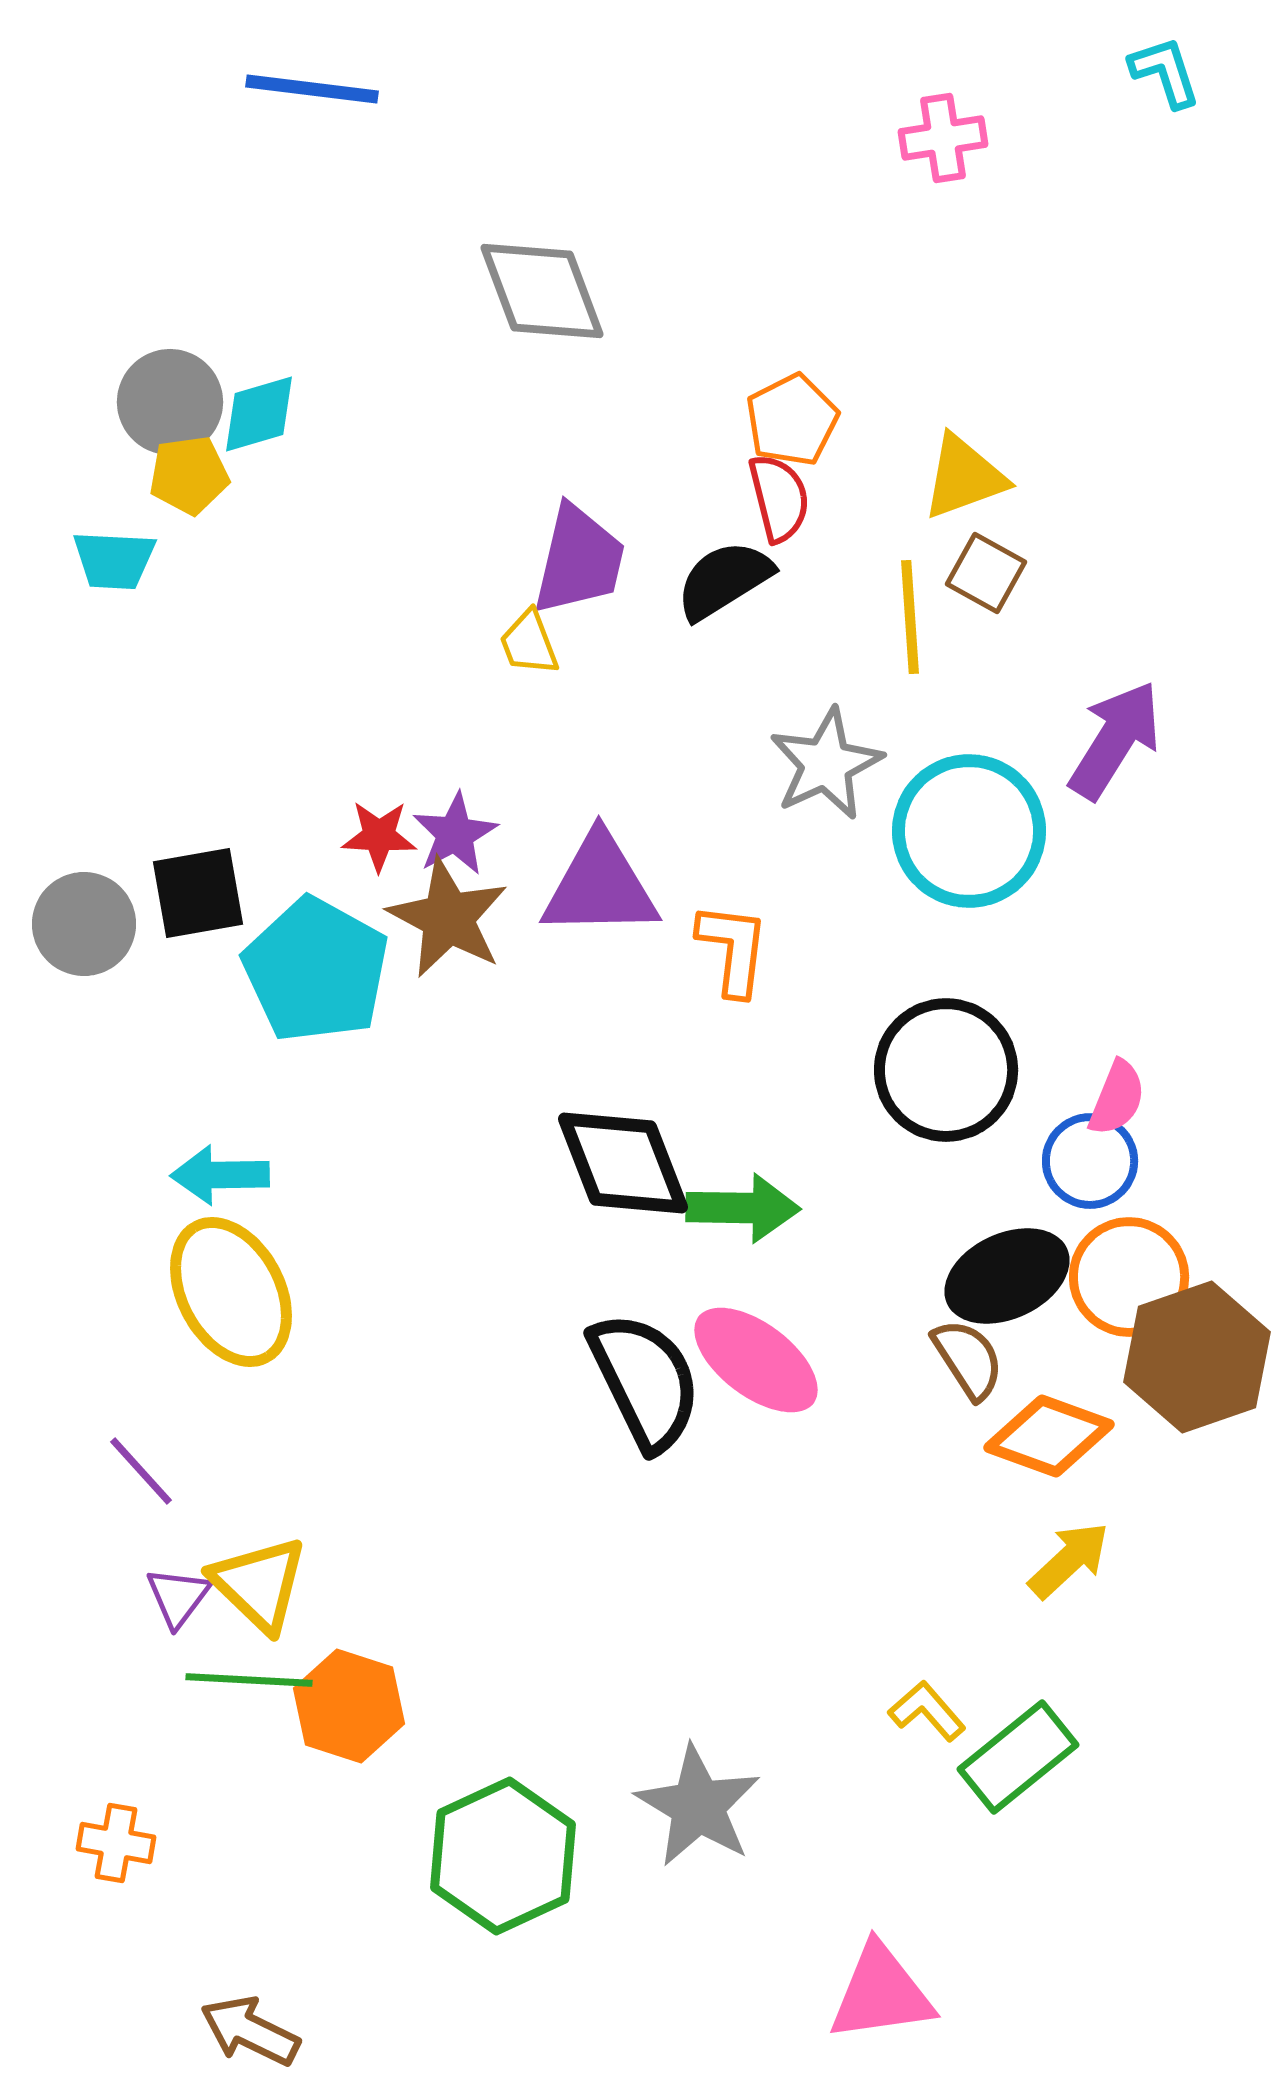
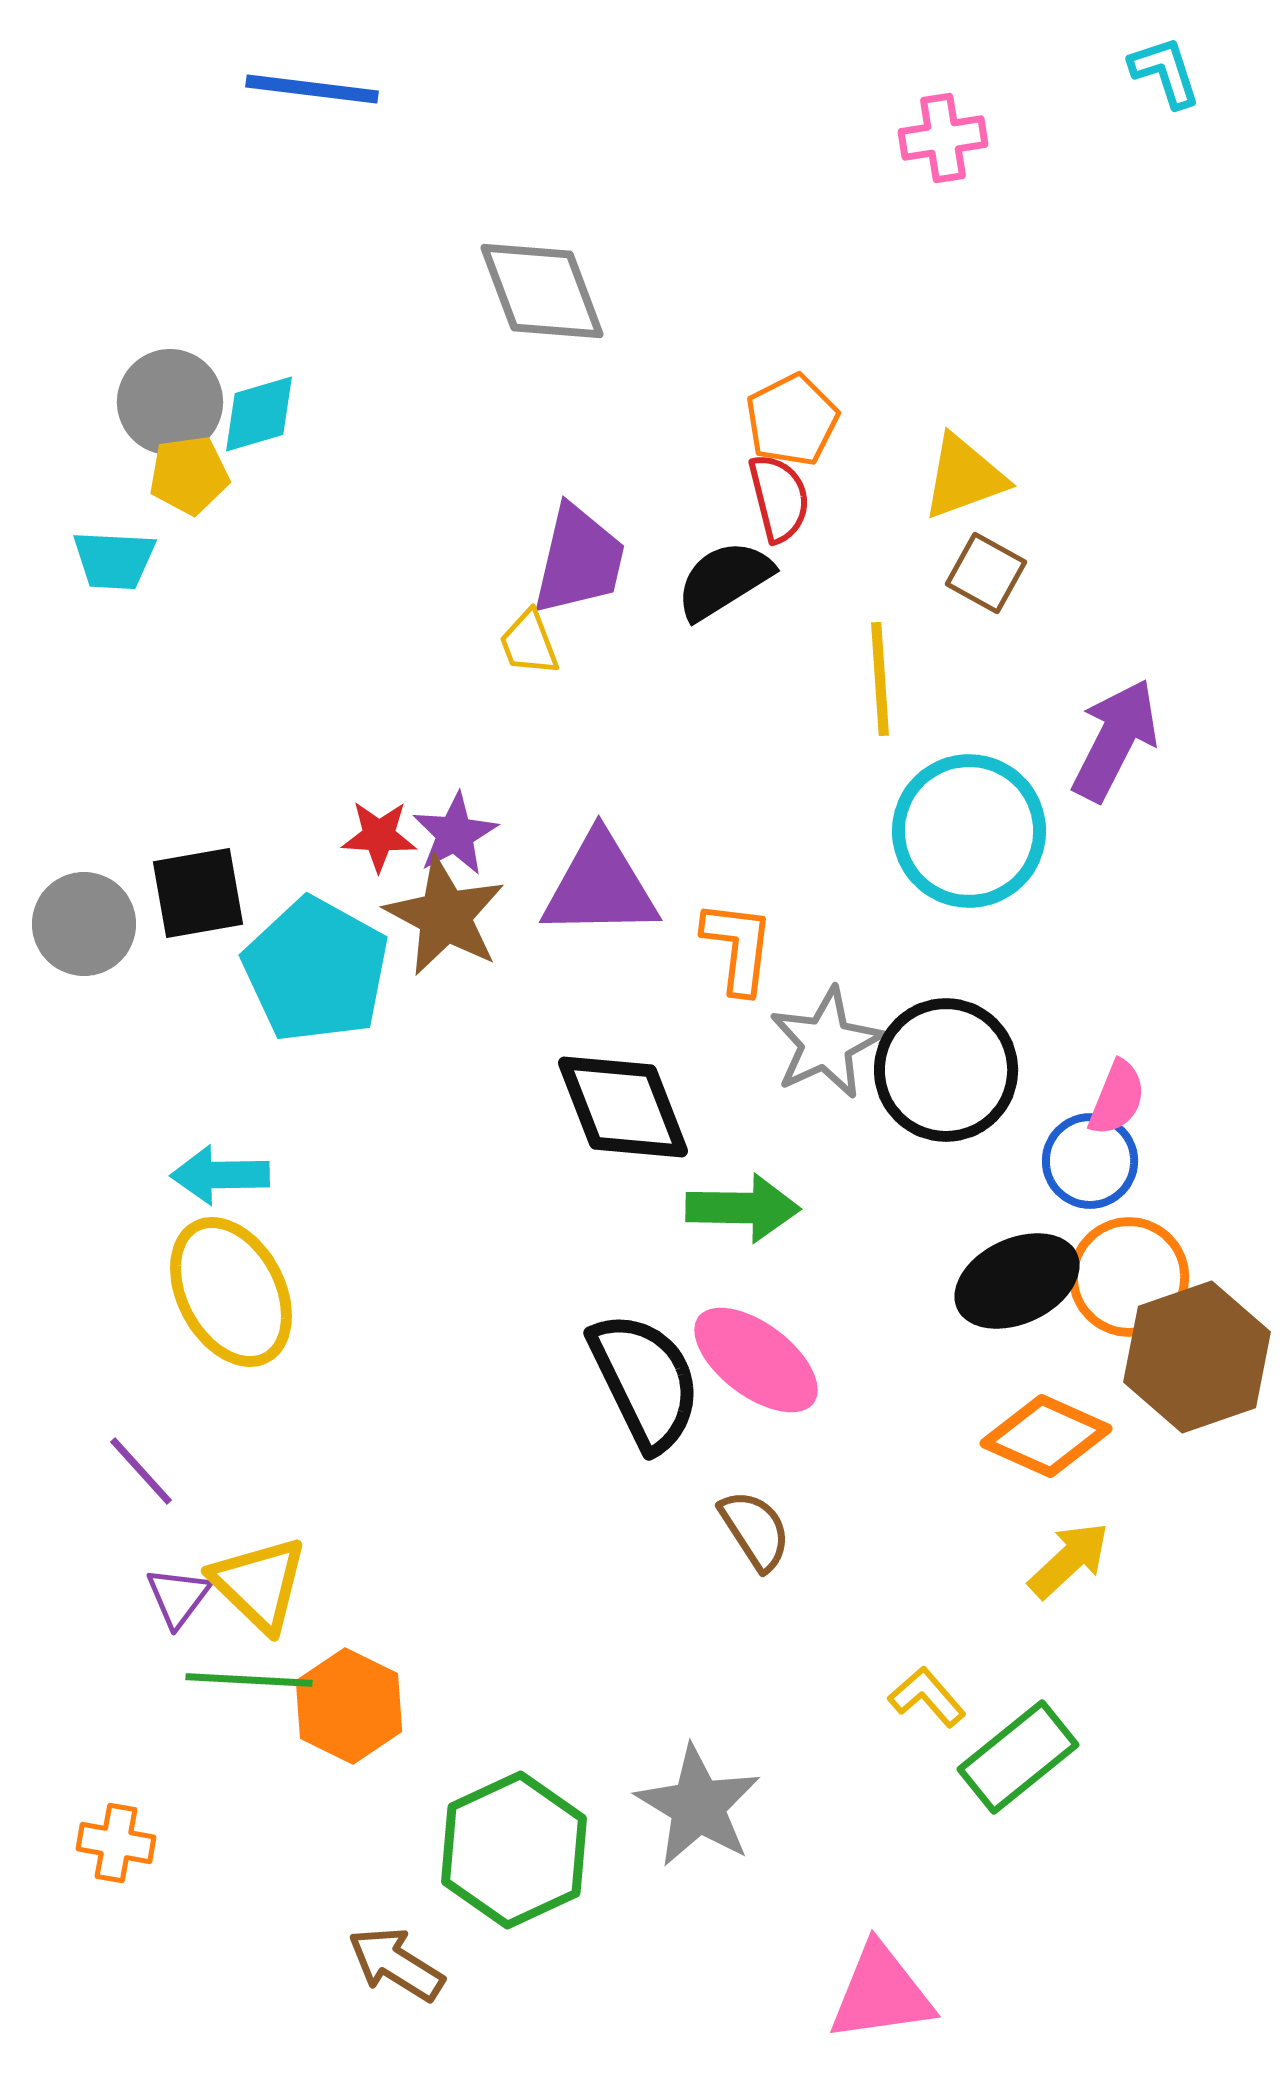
yellow line at (910, 617): moved 30 px left, 62 px down
purple arrow at (1115, 740): rotated 5 degrees counterclockwise
gray star at (826, 764): moved 279 px down
brown star at (448, 918): moved 3 px left, 2 px up
orange L-shape at (733, 949): moved 5 px right, 2 px up
black diamond at (623, 1163): moved 56 px up
black ellipse at (1007, 1276): moved 10 px right, 5 px down
brown semicircle at (968, 1359): moved 213 px left, 171 px down
orange diamond at (1049, 1436): moved 3 px left; rotated 4 degrees clockwise
orange hexagon at (349, 1706): rotated 8 degrees clockwise
yellow L-shape at (927, 1711): moved 14 px up
green hexagon at (503, 1856): moved 11 px right, 6 px up
brown arrow at (250, 2031): moved 146 px right, 67 px up; rotated 6 degrees clockwise
